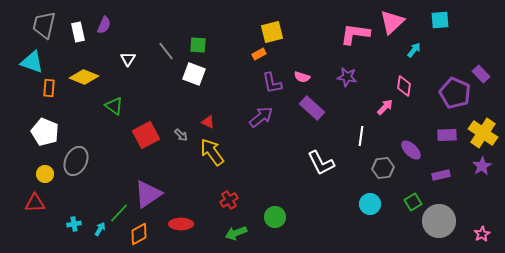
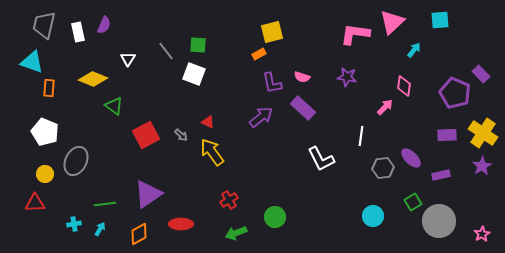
yellow diamond at (84, 77): moved 9 px right, 2 px down
purple rectangle at (312, 108): moved 9 px left
purple ellipse at (411, 150): moved 8 px down
white L-shape at (321, 163): moved 4 px up
cyan circle at (370, 204): moved 3 px right, 12 px down
green line at (119, 213): moved 14 px left, 9 px up; rotated 40 degrees clockwise
